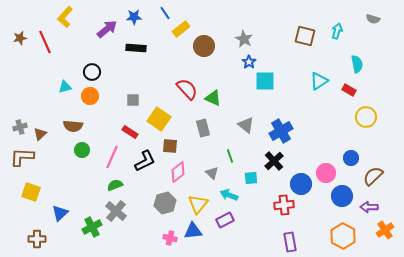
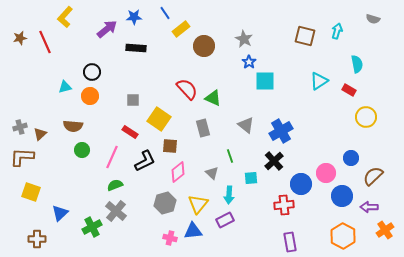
cyan arrow at (229, 195): rotated 108 degrees counterclockwise
